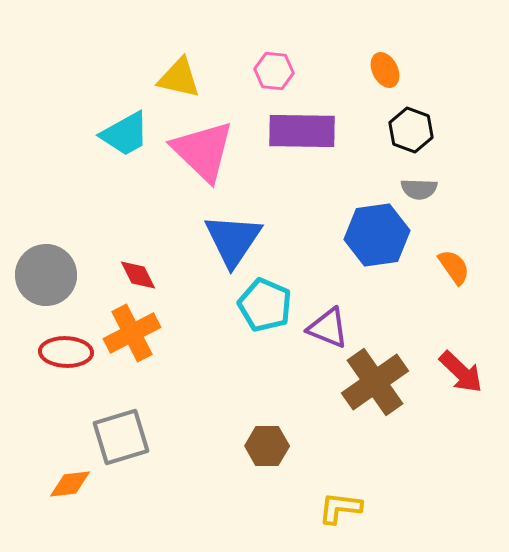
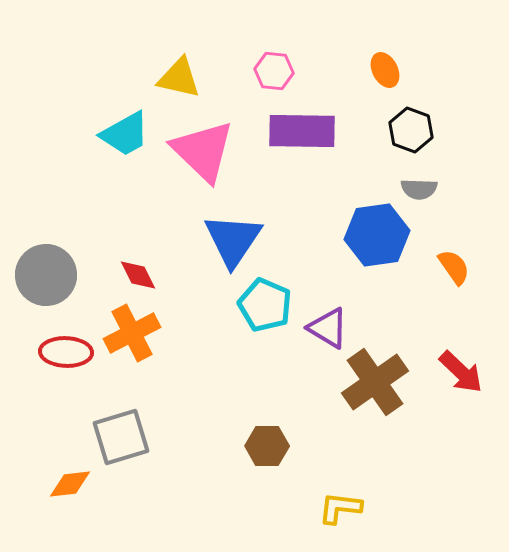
purple triangle: rotated 9 degrees clockwise
